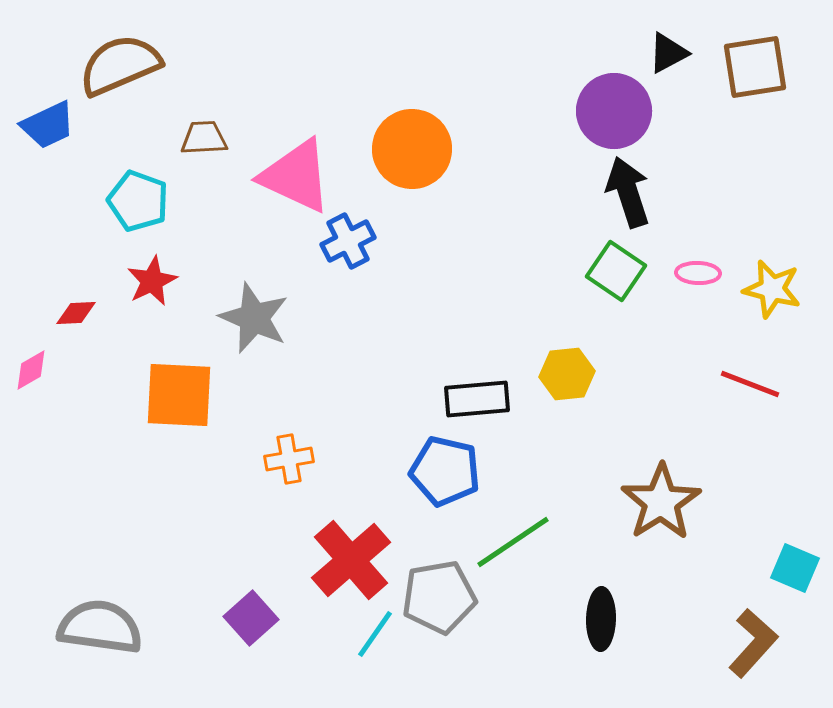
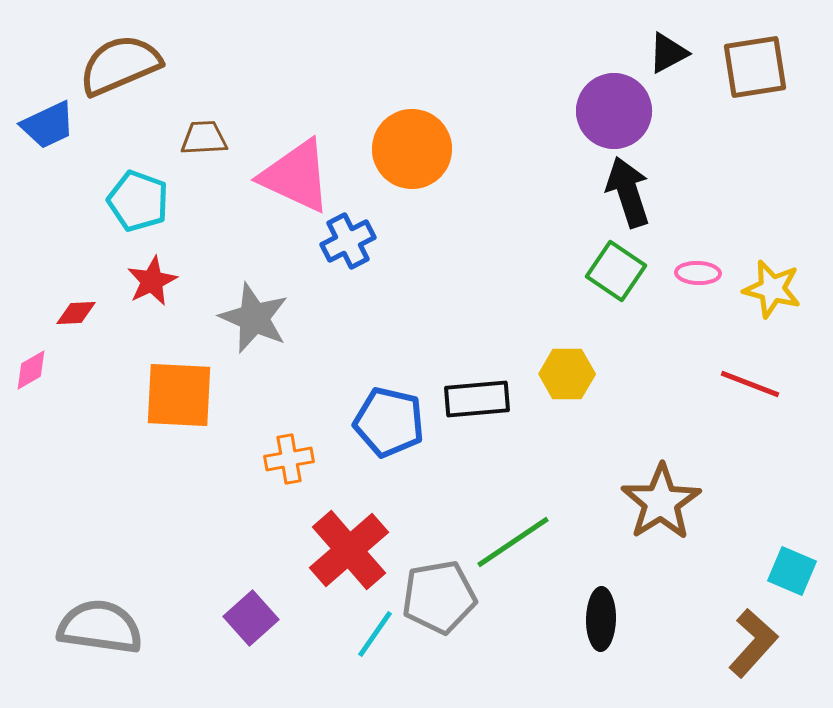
yellow hexagon: rotated 6 degrees clockwise
blue pentagon: moved 56 px left, 49 px up
red cross: moved 2 px left, 10 px up
cyan square: moved 3 px left, 3 px down
